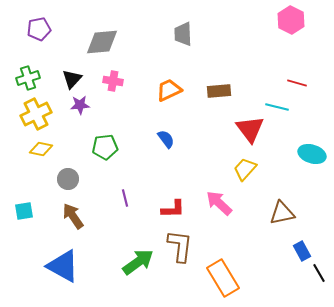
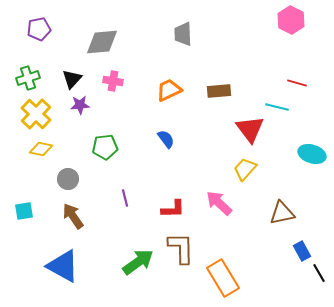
yellow cross: rotated 20 degrees counterclockwise
brown L-shape: moved 1 px right, 2 px down; rotated 8 degrees counterclockwise
